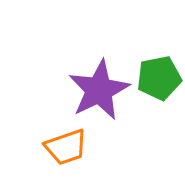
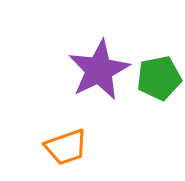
purple star: moved 20 px up
